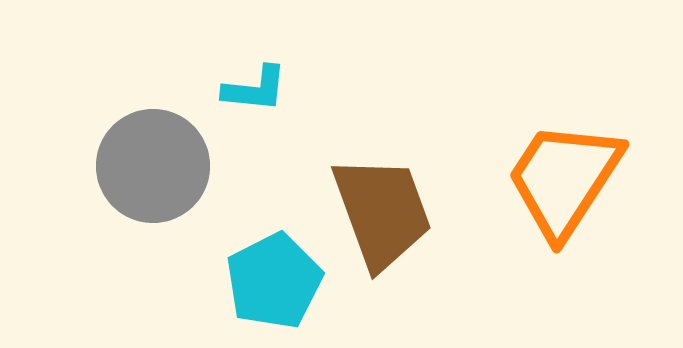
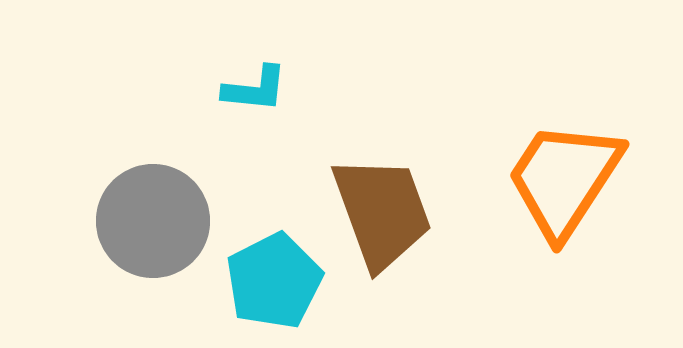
gray circle: moved 55 px down
